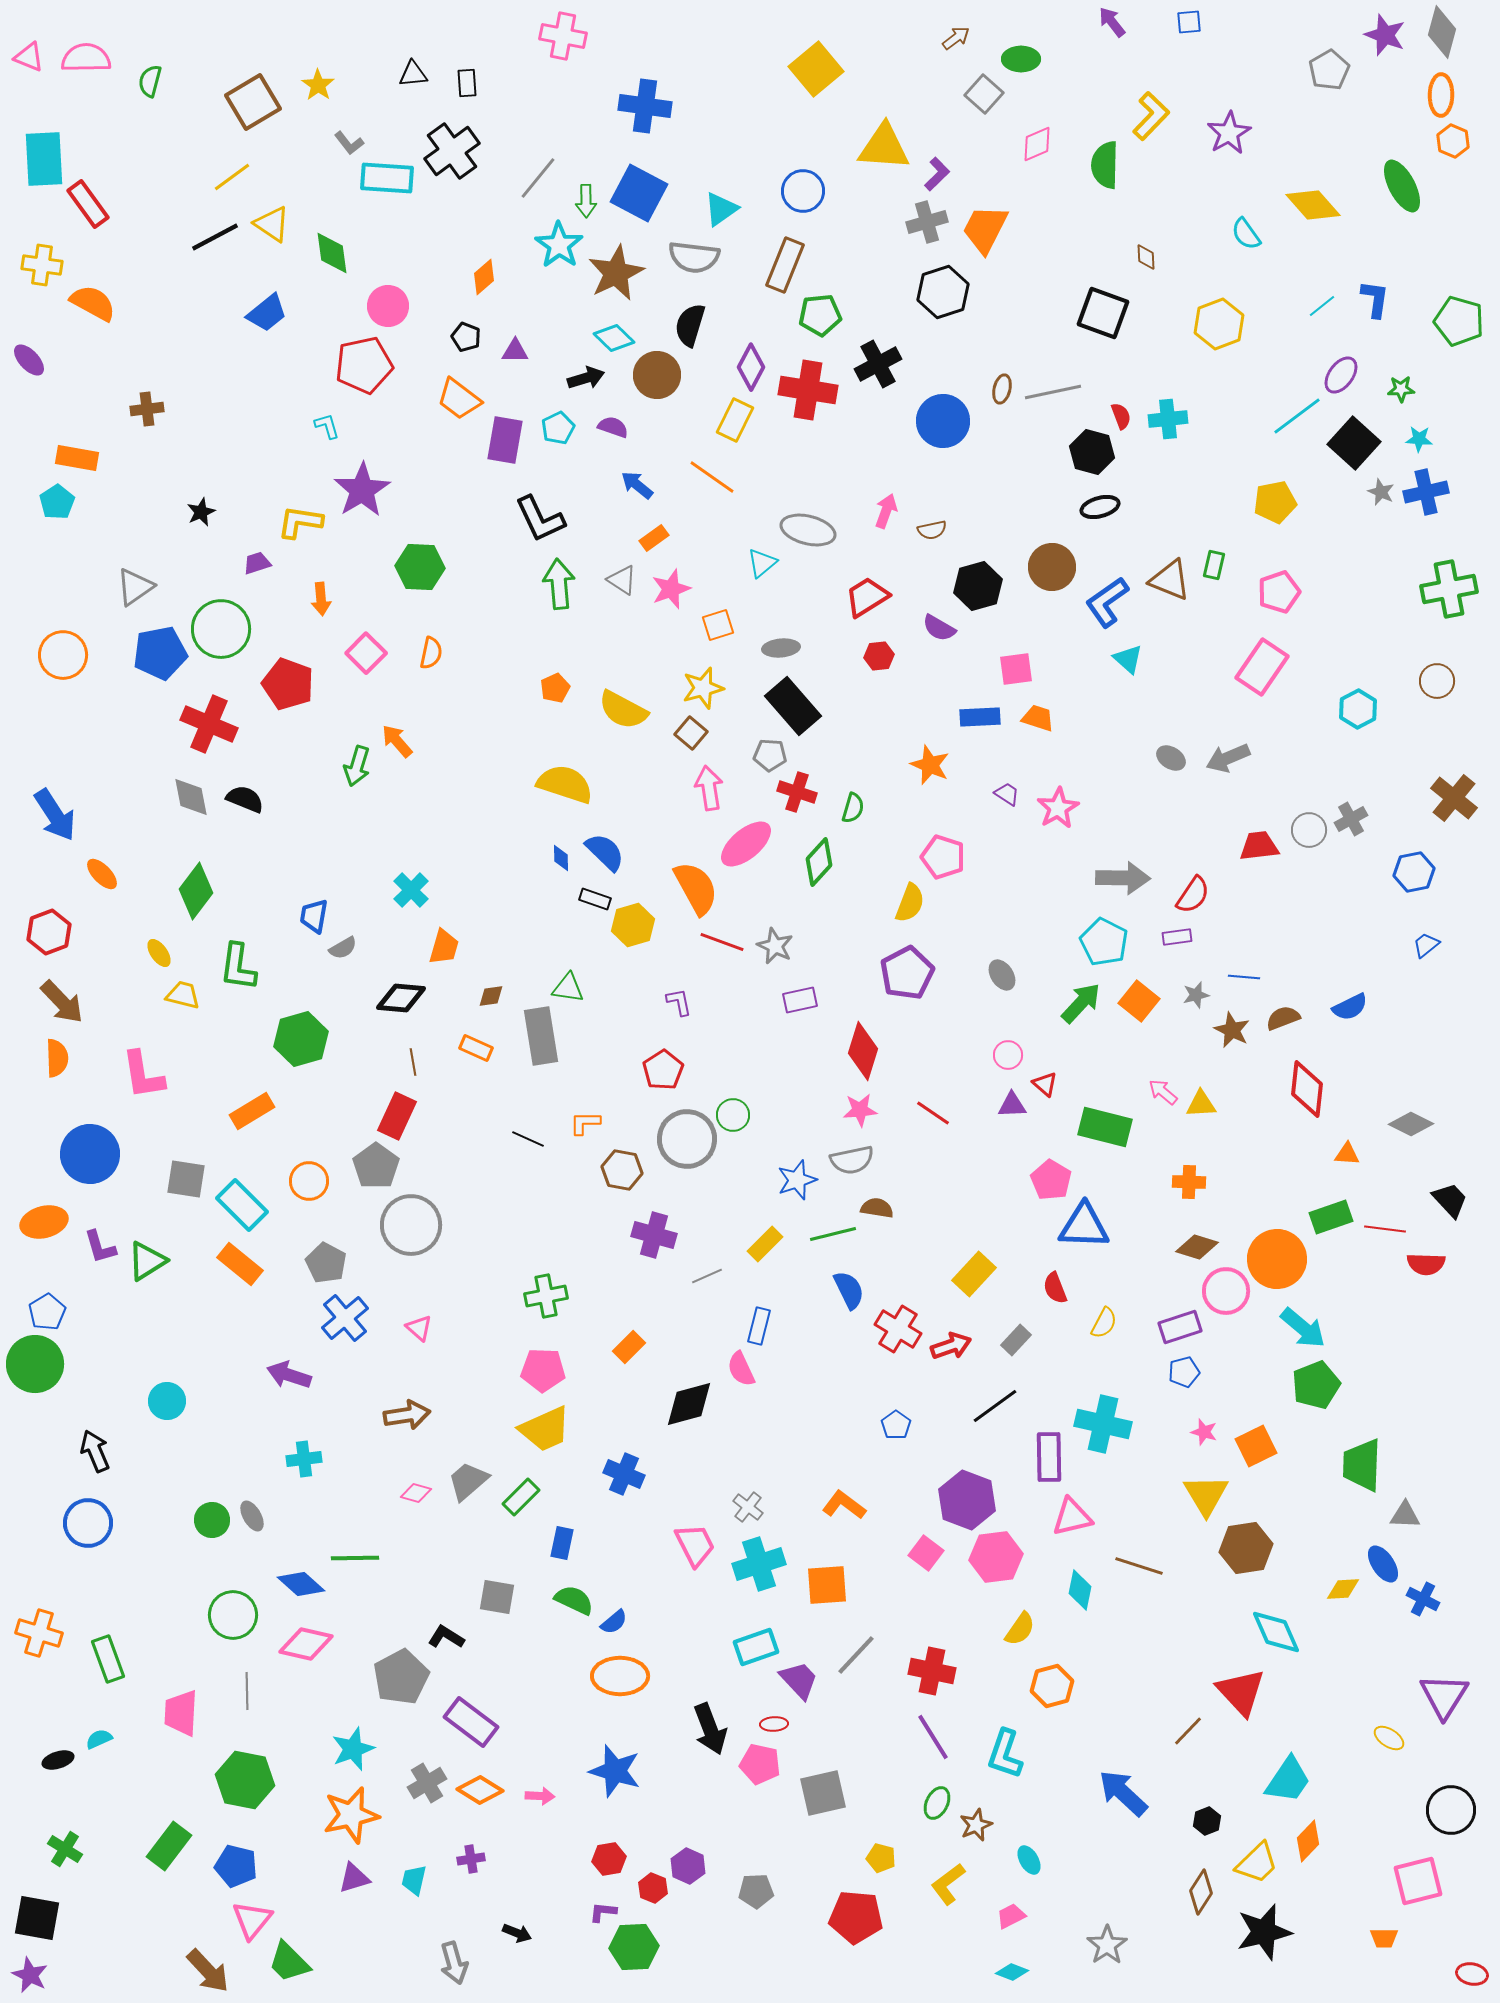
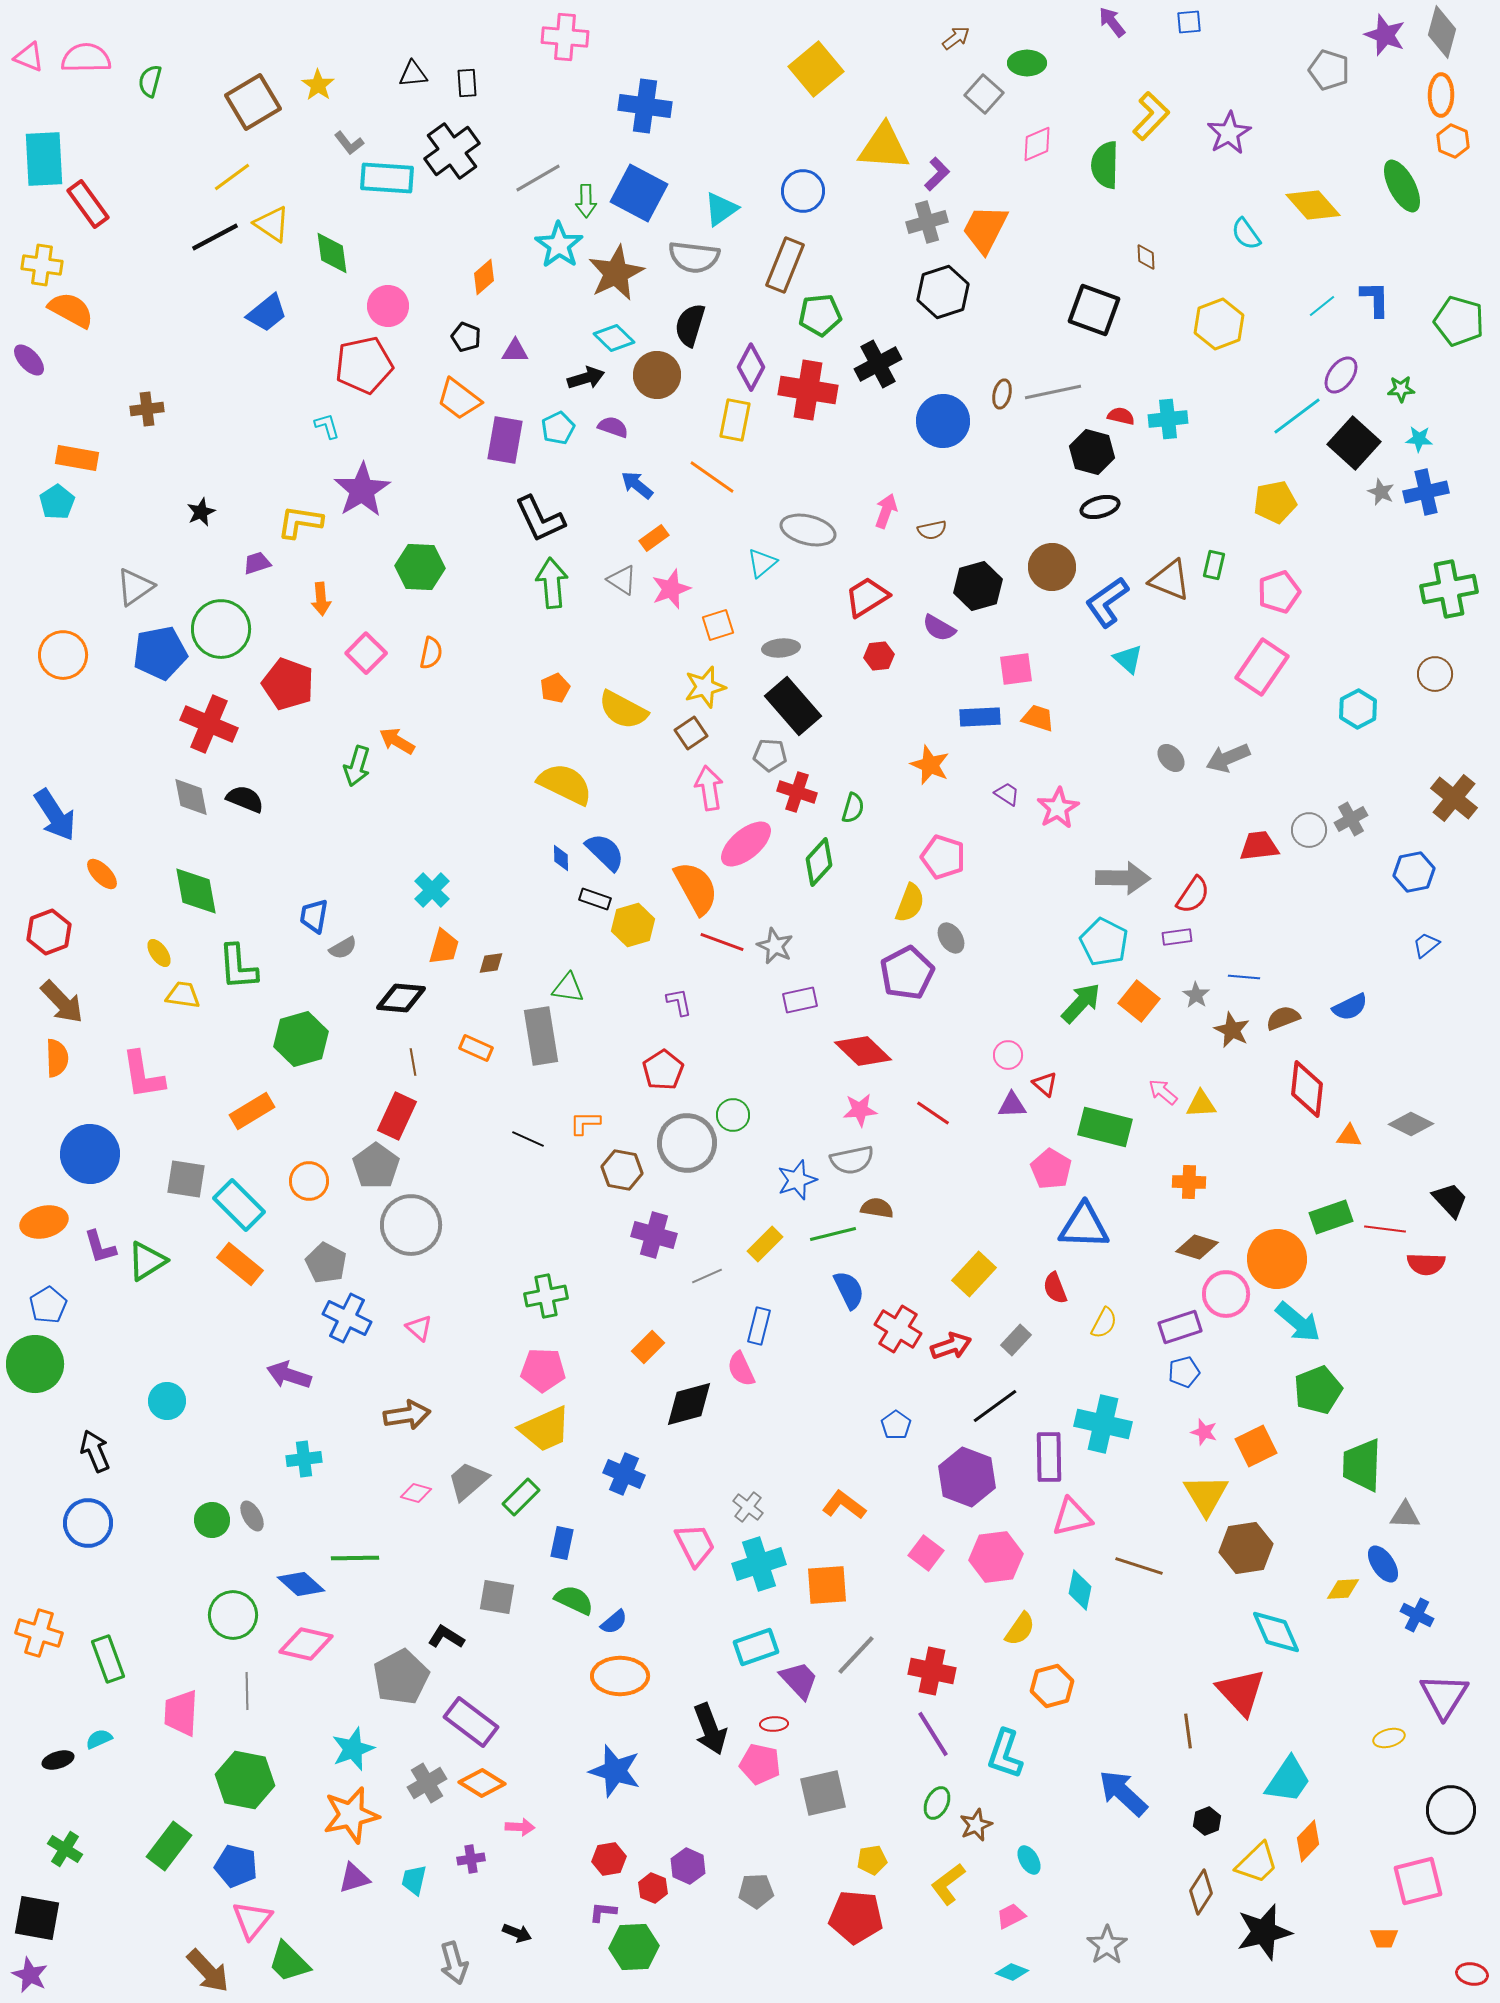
pink cross at (563, 36): moved 2 px right, 1 px down; rotated 6 degrees counterclockwise
green ellipse at (1021, 59): moved 6 px right, 4 px down
gray pentagon at (1329, 70): rotated 24 degrees counterclockwise
gray line at (538, 178): rotated 21 degrees clockwise
blue L-shape at (1375, 299): rotated 9 degrees counterclockwise
orange semicircle at (93, 303): moved 22 px left, 7 px down
black square at (1103, 313): moved 9 px left, 3 px up
brown ellipse at (1002, 389): moved 5 px down
red semicircle at (1121, 416): rotated 56 degrees counterclockwise
yellow rectangle at (735, 420): rotated 15 degrees counterclockwise
green arrow at (559, 584): moved 7 px left, 1 px up
brown circle at (1437, 681): moved 2 px left, 7 px up
yellow star at (703, 688): moved 2 px right, 1 px up
brown square at (691, 733): rotated 16 degrees clockwise
orange arrow at (397, 741): rotated 18 degrees counterclockwise
gray ellipse at (1171, 758): rotated 16 degrees clockwise
yellow semicircle at (565, 784): rotated 8 degrees clockwise
cyan cross at (411, 890): moved 21 px right
green diamond at (196, 891): rotated 48 degrees counterclockwise
green L-shape at (238, 967): rotated 12 degrees counterclockwise
gray ellipse at (1002, 975): moved 51 px left, 37 px up
yellow trapezoid at (183, 995): rotated 6 degrees counterclockwise
gray star at (1196, 995): rotated 24 degrees counterclockwise
brown diamond at (491, 996): moved 33 px up
red diamond at (863, 1051): rotated 64 degrees counterclockwise
gray circle at (687, 1139): moved 4 px down
orange triangle at (1347, 1154): moved 2 px right, 18 px up
pink pentagon at (1051, 1180): moved 11 px up
cyan rectangle at (242, 1205): moved 3 px left
pink circle at (1226, 1291): moved 3 px down
blue pentagon at (47, 1312): moved 1 px right, 7 px up
blue cross at (345, 1318): moved 2 px right; rotated 24 degrees counterclockwise
cyan arrow at (1303, 1328): moved 5 px left, 6 px up
orange rectangle at (629, 1347): moved 19 px right
green pentagon at (1316, 1385): moved 2 px right, 5 px down
purple hexagon at (967, 1500): moved 23 px up
blue cross at (1423, 1599): moved 6 px left, 16 px down
brown line at (1188, 1731): rotated 52 degrees counterclockwise
purple line at (933, 1737): moved 3 px up
yellow ellipse at (1389, 1738): rotated 48 degrees counterclockwise
orange diamond at (480, 1790): moved 2 px right, 7 px up
pink arrow at (540, 1796): moved 20 px left, 31 px down
yellow pentagon at (881, 1858): moved 9 px left, 2 px down; rotated 24 degrees counterclockwise
